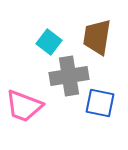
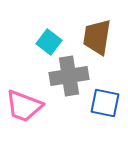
blue square: moved 5 px right
